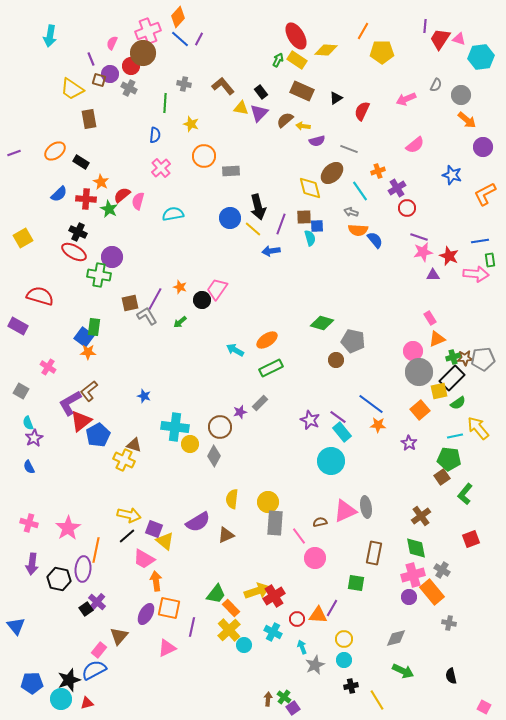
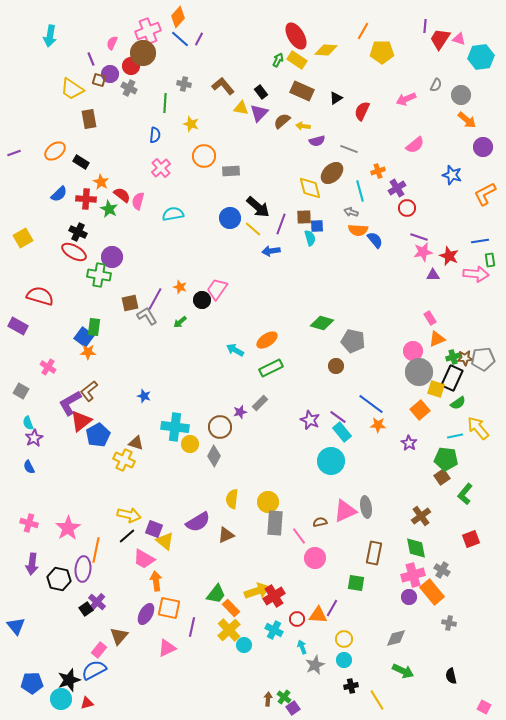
brown semicircle at (285, 120): moved 3 px left, 1 px down
cyan line at (360, 191): rotated 20 degrees clockwise
red semicircle at (122, 195): rotated 78 degrees clockwise
black arrow at (258, 207): rotated 35 degrees counterclockwise
brown circle at (336, 360): moved 6 px down
black rectangle at (452, 378): rotated 20 degrees counterclockwise
yellow square at (439, 391): moved 3 px left, 2 px up; rotated 30 degrees clockwise
brown triangle at (134, 445): moved 2 px right, 2 px up
green pentagon at (449, 459): moved 3 px left
cyan cross at (273, 632): moved 1 px right, 2 px up
